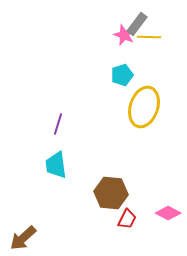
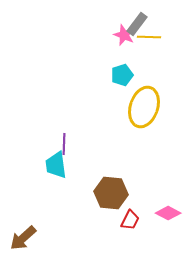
purple line: moved 6 px right, 20 px down; rotated 15 degrees counterclockwise
red trapezoid: moved 3 px right, 1 px down
